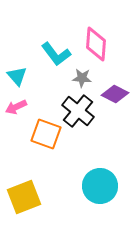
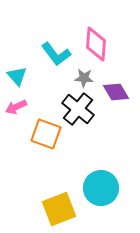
gray star: moved 2 px right
purple diamond: moved 1 px right, 2 px up; rotated 32 degrees clockwise
black cross: moved 2 px up
cyan circle: moved 1 px right, 2 px down
yellow square: moved 35 px right, 12 px down
